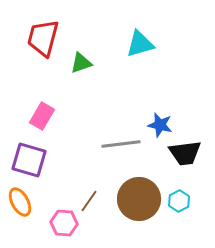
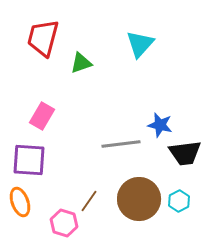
cyan triangle: rotated 32 degrees counterclockwise
purple square: rotated 12 degrees counterclockwise
orange ellipse: rotated 8 degrees clockwise
pink hexagon: rotated 12 degrees clockwise
